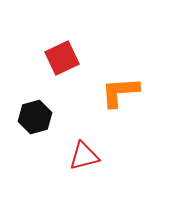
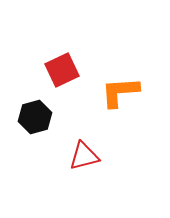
red square: moved 12 px down
